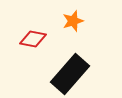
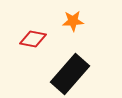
orange star: rotated 15 degrees clockwise
